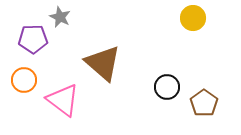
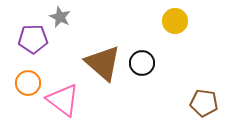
yellow circle: moved 18 px left, 3 px down
orange circle: moved 4 px right, 3 px down
black circle: moved 25 px left, 24 px up
brown pentagon: rotated 28 degrees counterclockwise
